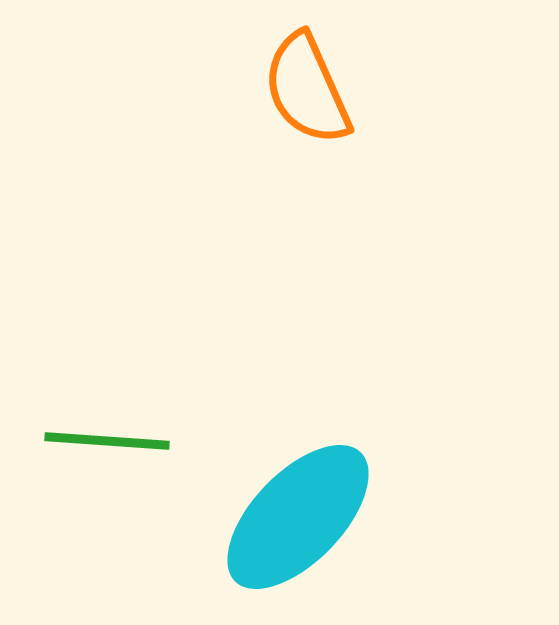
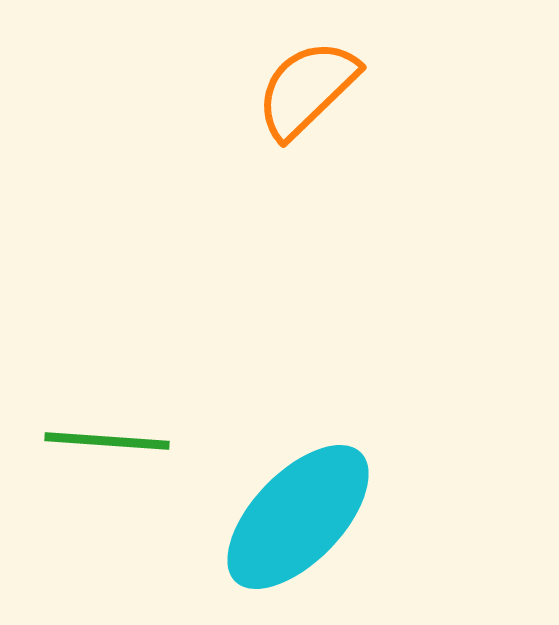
orange semicircle: rotated 70 degrees clockwise
